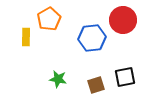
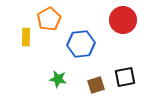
blue hexagon: moved 11 px left, 6 px down
